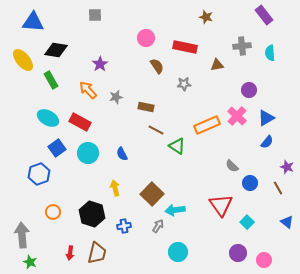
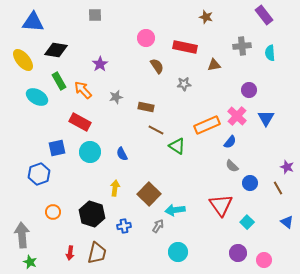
brown triangle at (217, 65): moved 3 px left
green rectangle at (51, 80): moved 8 px right, 1 px down
orange arrow at (88, 90): moved 5 px left
cyan ellipse at (48, 118): moved 11 px left, 21 px up
blue triangle at (266, 118): rotated 30 degrees counterclockwise
blue semicircle at (267, 142): moved 37 px left
blue square at (57, 148): rotated 24 degrees clockwise
cyan circle at (88, 153): moved 2 px right, 1 px up
yellow arrow at (115, 188): rotated 21 degrees clockwise
brown square at (152, 194): moved 3 px left
